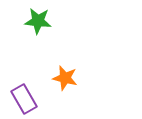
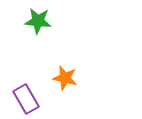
purple rectangle: moved 2 px right
